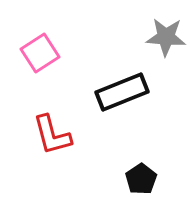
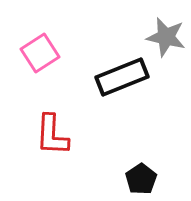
gray star: rotated 9 degrees clockwise
black rectangle: moved 15 px up
red L-shape: rotated 18 degrees clockwise
